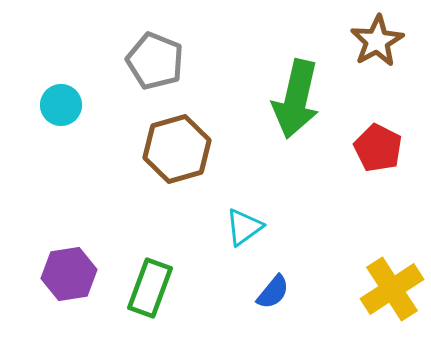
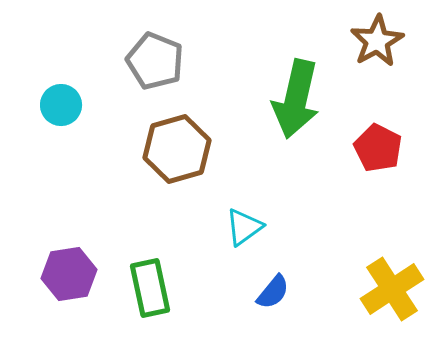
green rectangle: rotated 32 degrees counterclockwise
